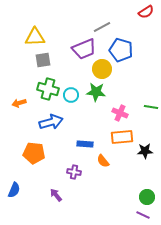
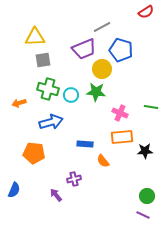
purple cross: moved 7 px down; rotated 24 degrees counterclockwise
green circle: moved 1 px up
